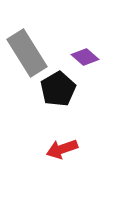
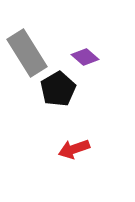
red arrow: moved 12 px right
